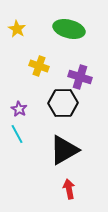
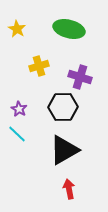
yellow cross: rotated 36 degrees counterclockwise
black hexagon: moved 4 px down
cyan line: rotated 18 degrees counterclockwise
